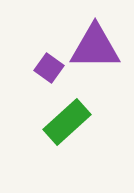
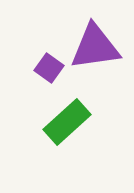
purple triangle: rotated 8 degrees counterclockwise
